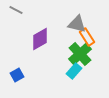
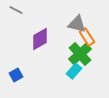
blue square: moved 1 px left
